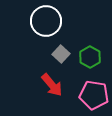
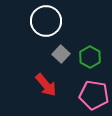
red arrow: moved 6 px left
